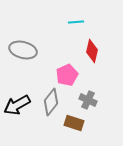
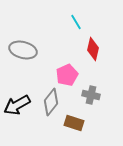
cyan line: rotated 63 degrees clockwise
red diamond: moved 1 px right, 2 px up
gray cross: moved 3 px right, 5 px up; rotated 12 degrees counterclockwise
